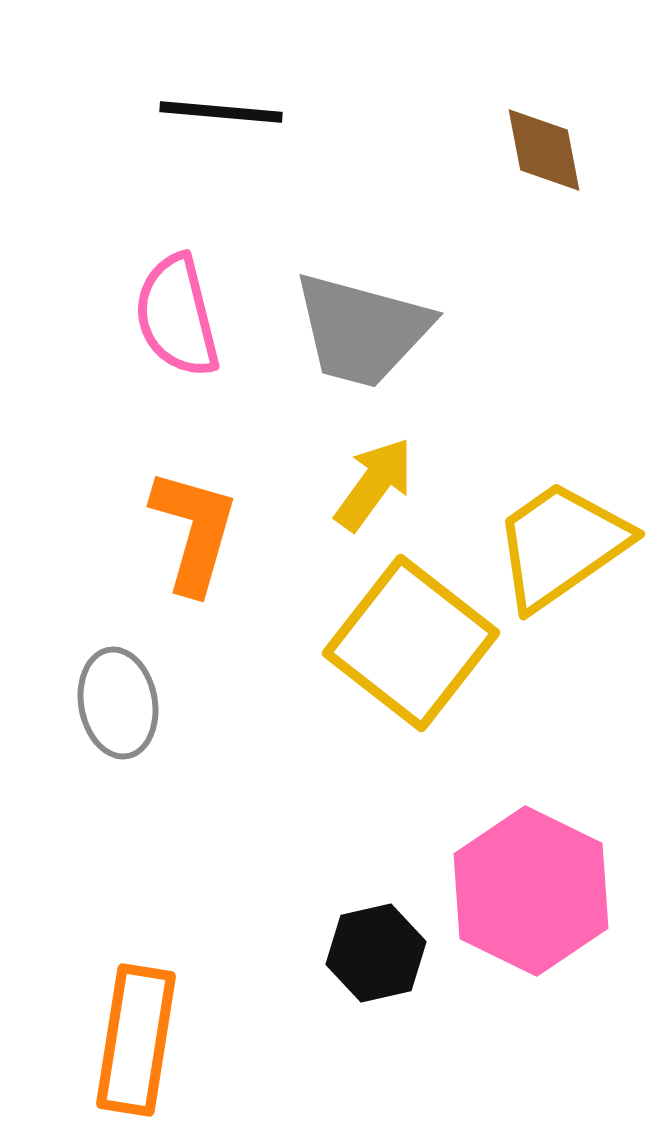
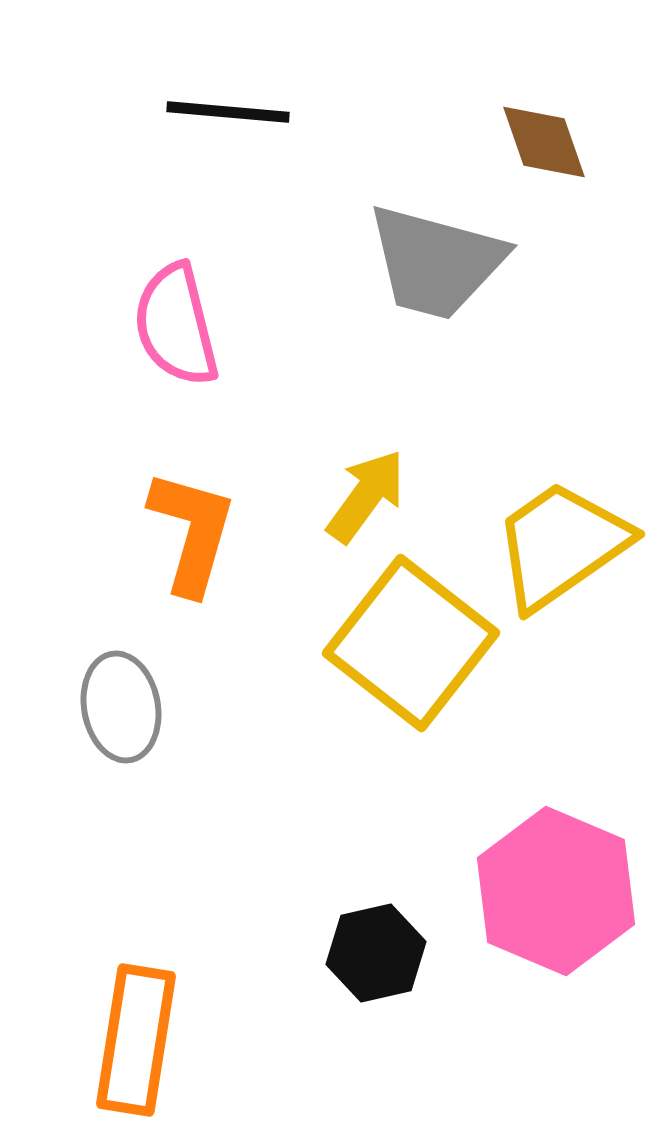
black line: moved 7 px right
brown diamond: moved 8 px up; rotated 8 degrees counterclockwise
pink semicircle: moved 1 px left, 9 px down
gray trapezoid: moved 74 px right, 68 px up
yellow arrow: moved 8 px left, 12 px down
orange L-shape: moved 2 px left, 1 px down
gray ellipse: moved 3 px right, 4 px down
pink hexagon: moved 25 px right; rotated 3 degrees counterclockwise
